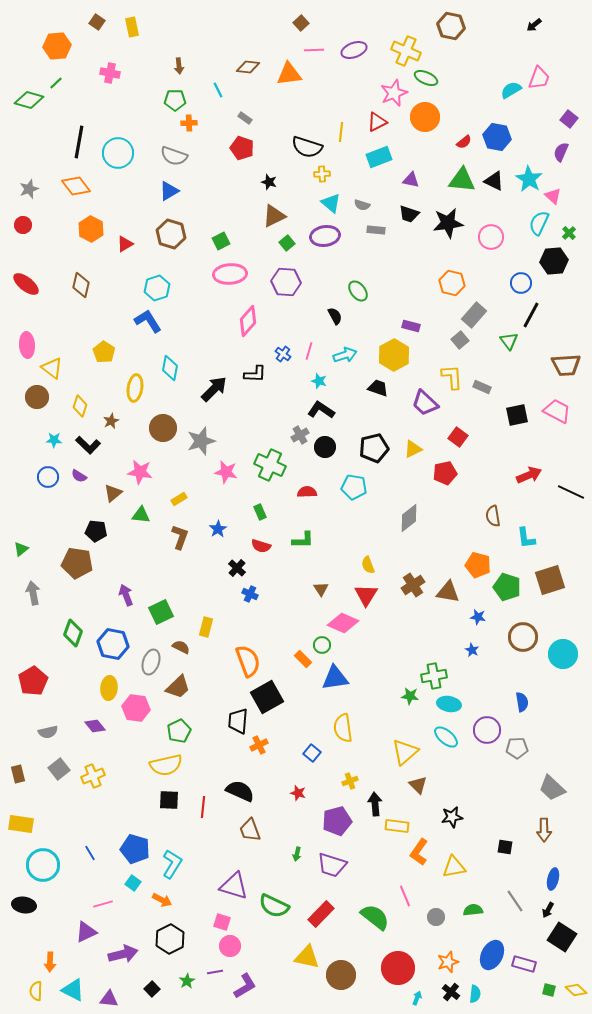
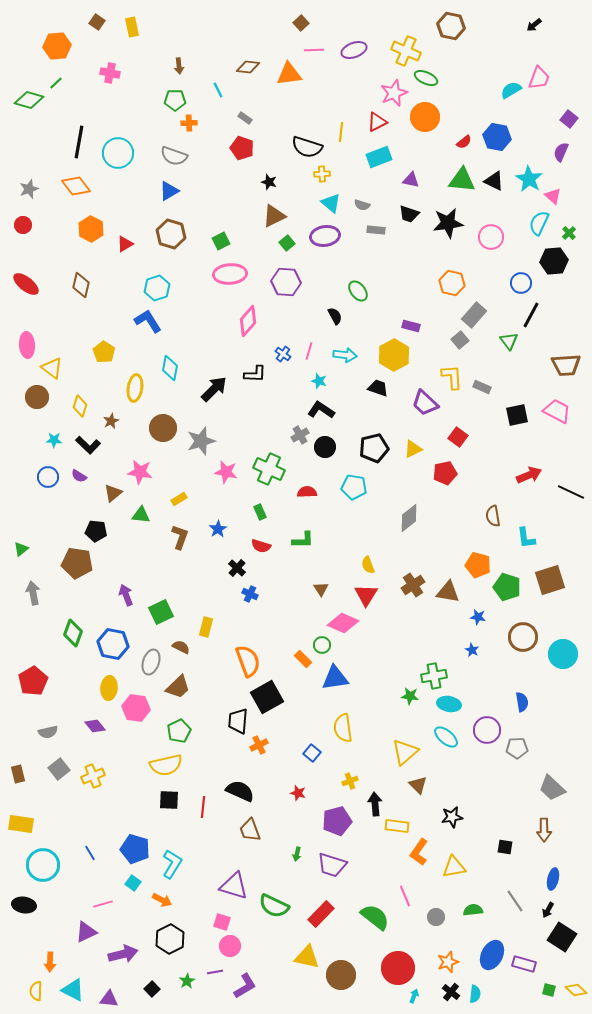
cyan arrow at (345, 355): rotated 25 degrees clockwise
green cross at (270, 465): moved 1 px left, 4 px down
cyan arrow at (417, 998): moved 3 px left, 2 px up
